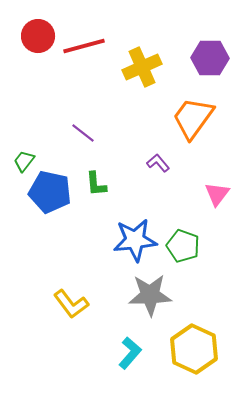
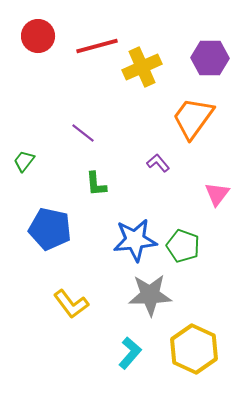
red line: moved 13 px right
blue pentagon: moved 37 px down
